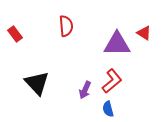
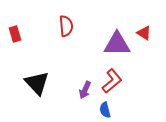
red rectangle: rotated 21 degrees clockwise
blue semicircle: moved 3 px left, 1 px down
